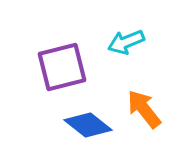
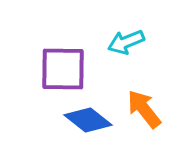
purple square: moved 1 px right, 2 px down; rotated 15 degrees clockwise
blue diamond: moved 5 px up
